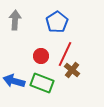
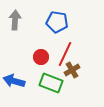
blue pentagon: rotated 30 degrees counterclockwise
red circle: moved 1 px down
brown cross: rotated 21 degrees clockwise
green rectangle: moved 9 px right
